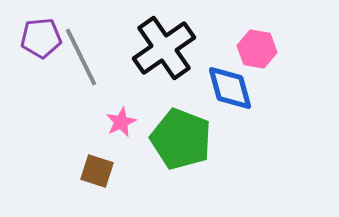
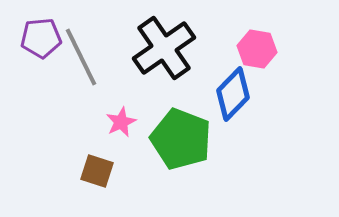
blue diamond: moved 3 px right, 6 px down; rotated 60 degrees clockwise
